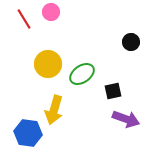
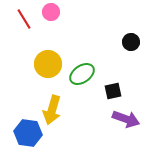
yellow arrow: moved 2 px left
